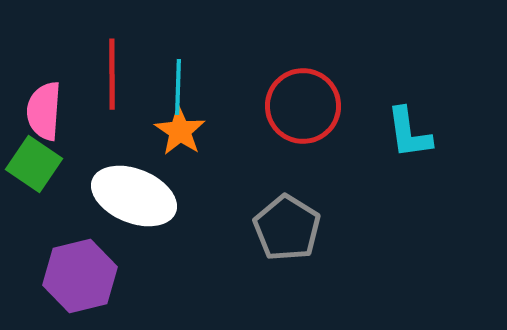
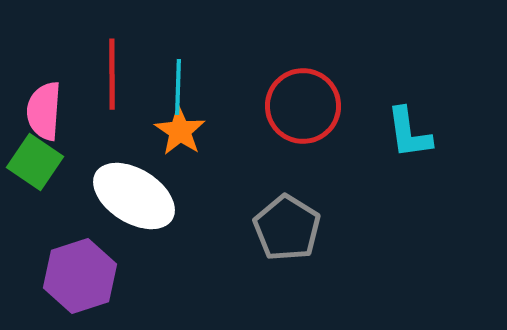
green square: moved 1 px right, 2 px up
white ellipse: rotated 10 degrees clockwise
purple hexagon: rotated 4 degrees counterclockwise
